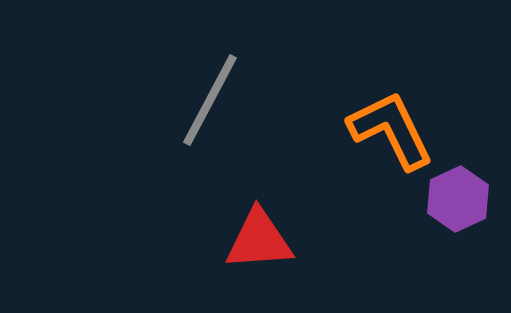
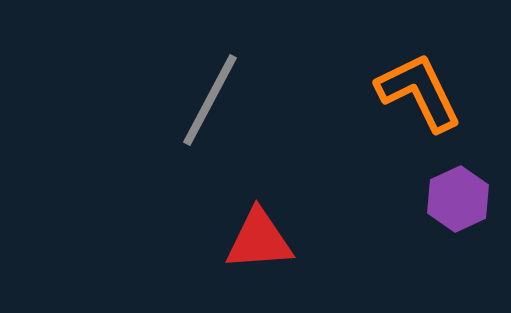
orange L-shape: moved 28 px right, 38 px up
